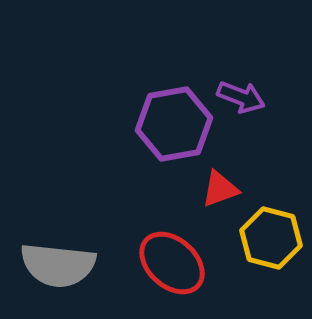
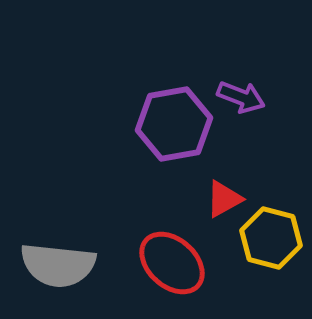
red triangle: moved 4 px right, 10 px down; rotated 9 degrees counterclockwise
